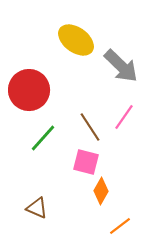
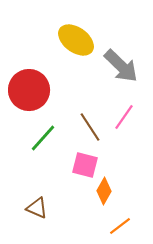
pink square: moved 1 px left, 3 px down
orange diamond: moved 3 px right
